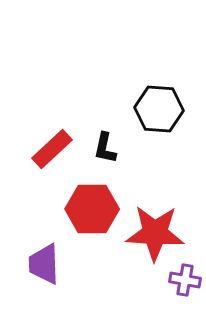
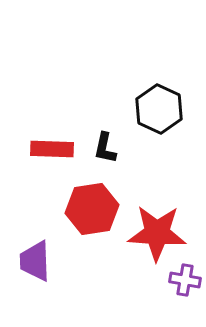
black hexagon: rotated 21 degrees clockwise
red rectangle: rotated 45 degrees clockwise
red hexagon: rotated 9 degrees counterclockwise
red star: moved 2 px right
purple trapezoid: moved 9 px left, 3 px up
